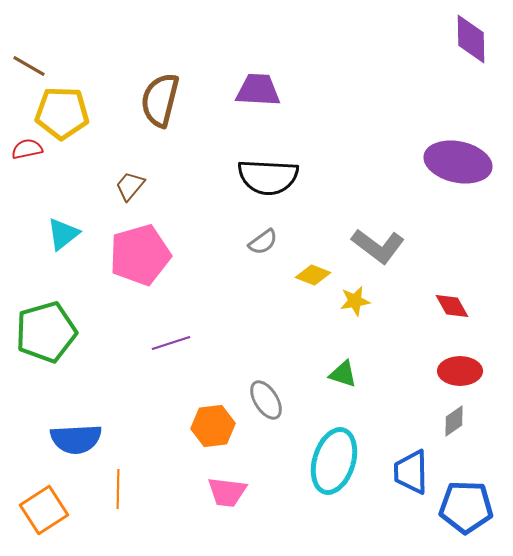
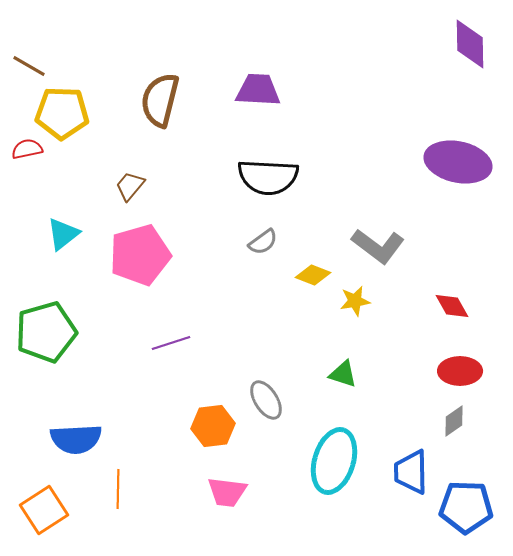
purple diamond: moved 1 px left, 5 px down
